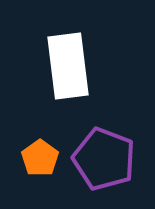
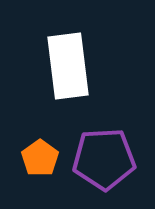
purple pentagon: rotated 24 degrees counterclockwise
